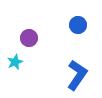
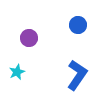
cyan star: moved 2 px right, 10 px down
